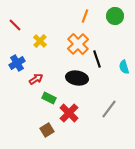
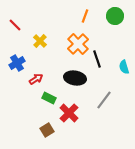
black ellipse: moved 2 px left
gray line: moved 5 px left, 9 px up
